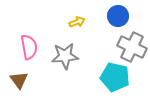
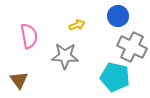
yellow arrow: moved 3 px down
pink semicircle: moved 11 px up
gray star: rotated 8 degrees clockwise
